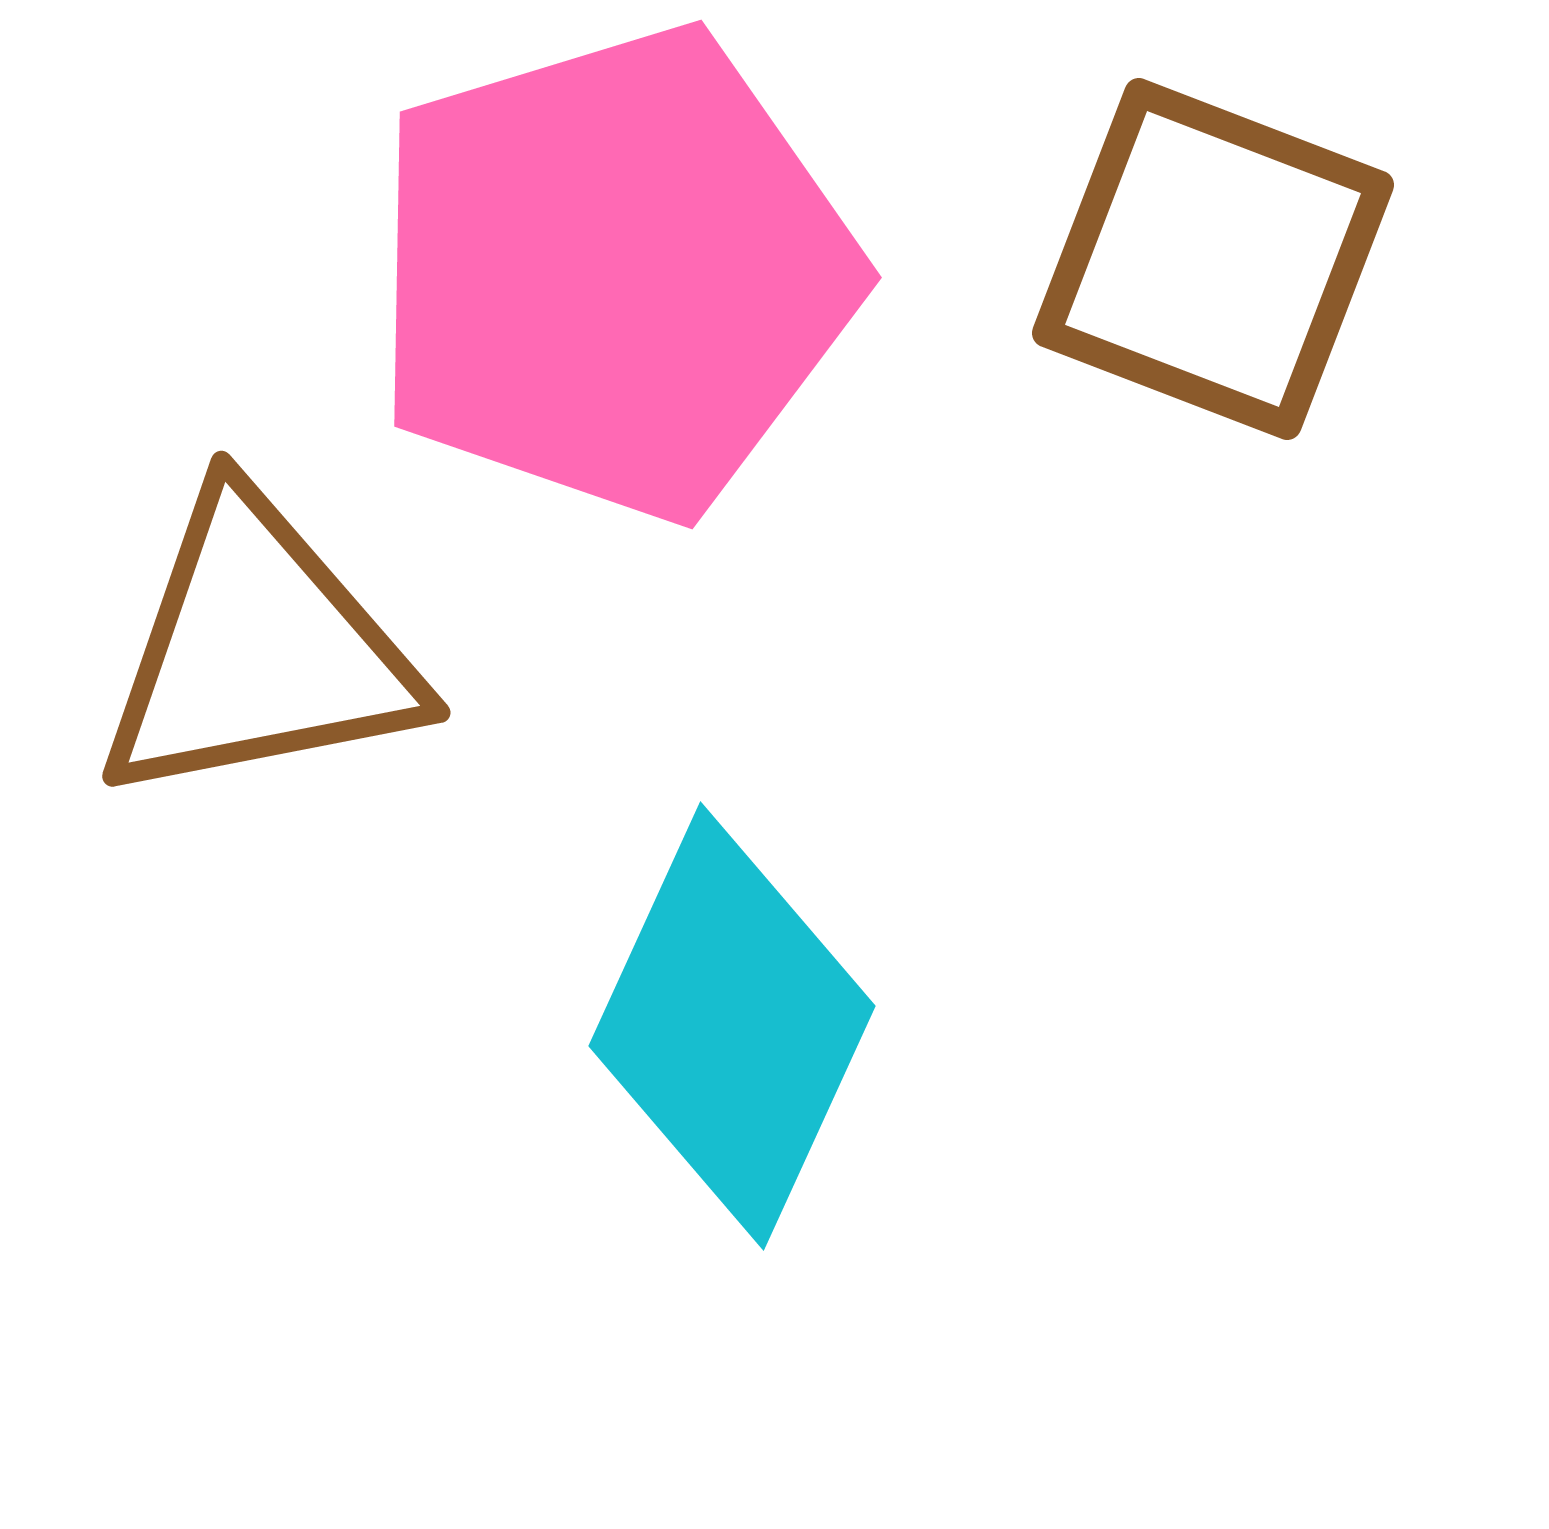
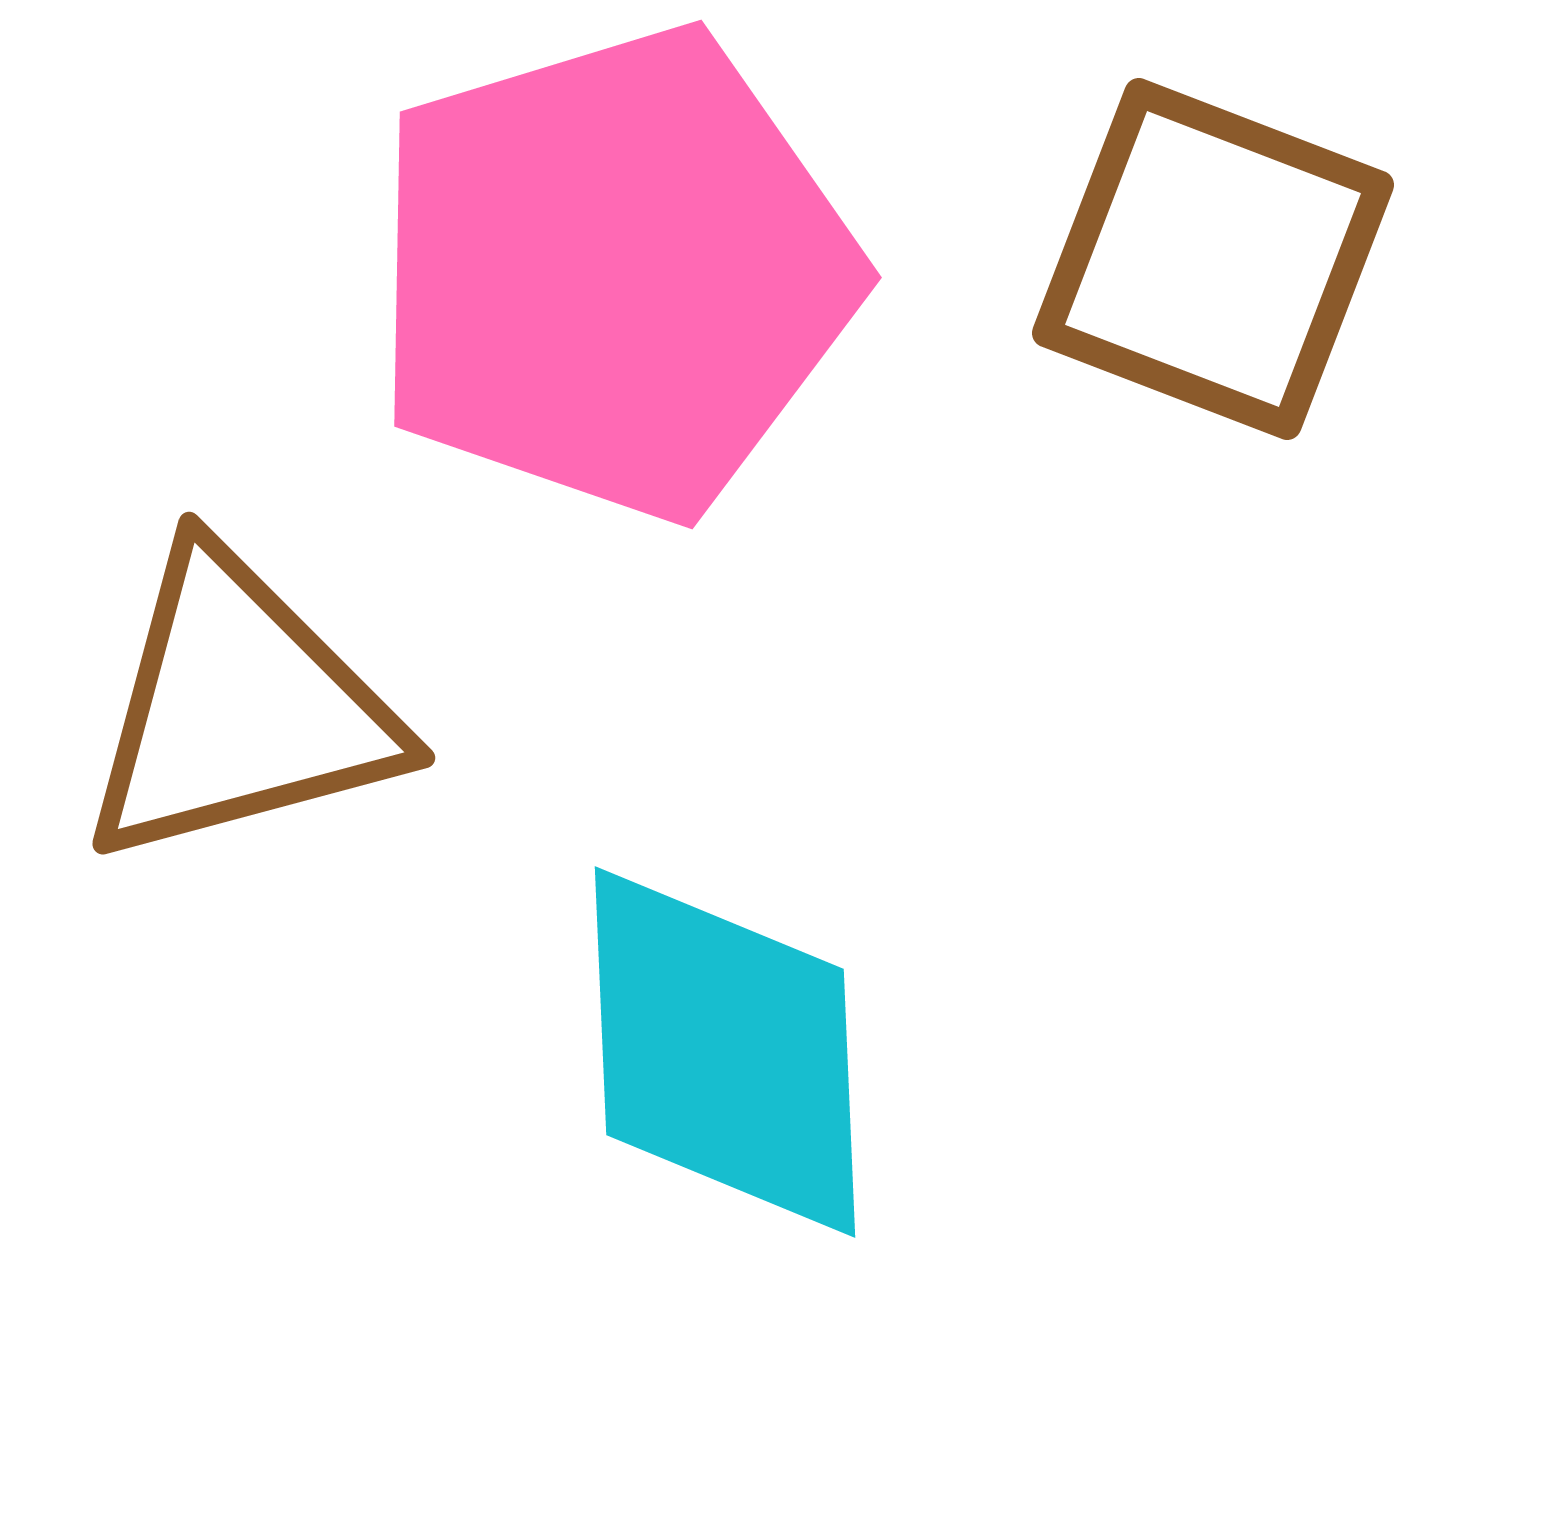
brown triangle: moved 19 px left, 58 px down; rotated 4 degrees counterclockwise
cyan diamond: moved 7 px left, 26 px down; rotated 27 degrees counterclockwise
